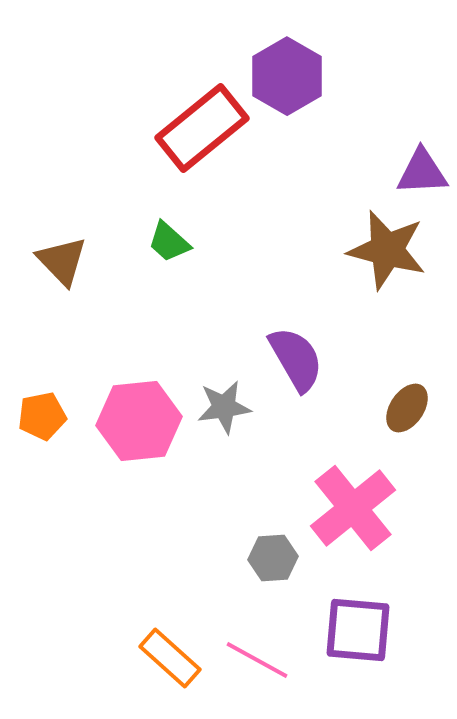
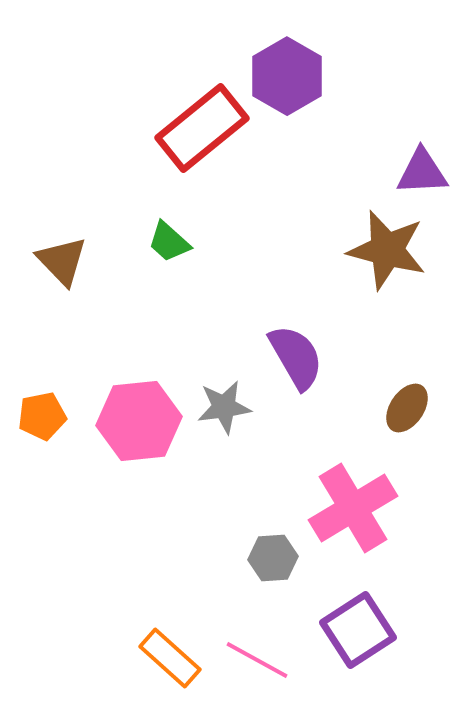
purple semicircle: moved 2 px up
pink cross: rotated 8 degrees clockwise
purple square: rotated 38 degrees counterclockwise
